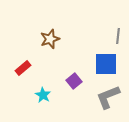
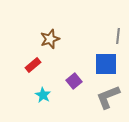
red rectangle: moved 10 px right, 3 px up
